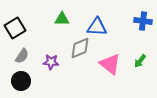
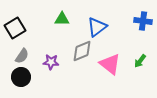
blue triangle: rotated 40 degrees counterclockwise
gray diamond: moved 2 px right, 3 px down
black circle: moved 4 px up
